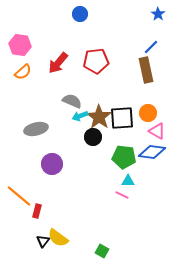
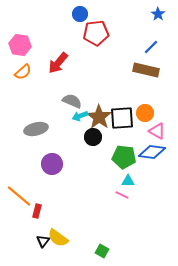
red pentagon: moved 28 px up
brown rectangle: rotated 65 degrees counterclockwise
orange circle: moved 3 px left
